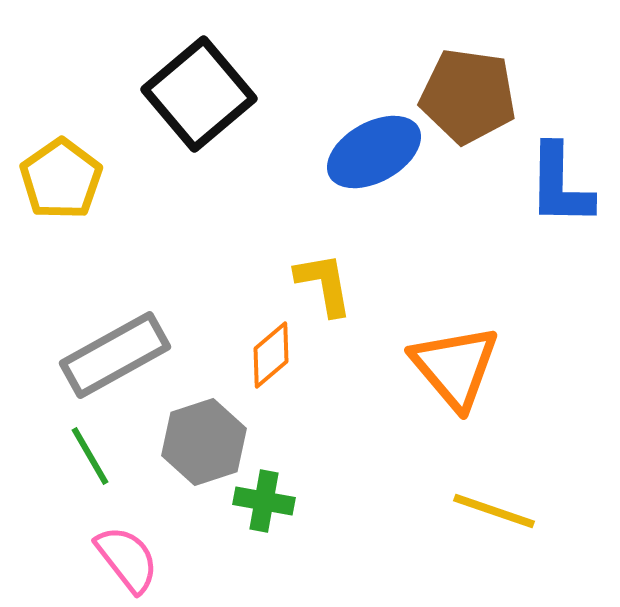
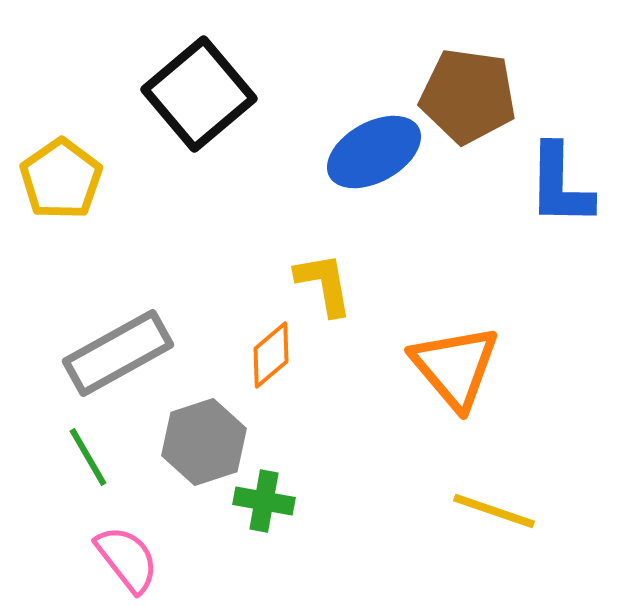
gray rectangle: moved 3 px right, 2 px up
green line: moved 2 px left, 1 px down
